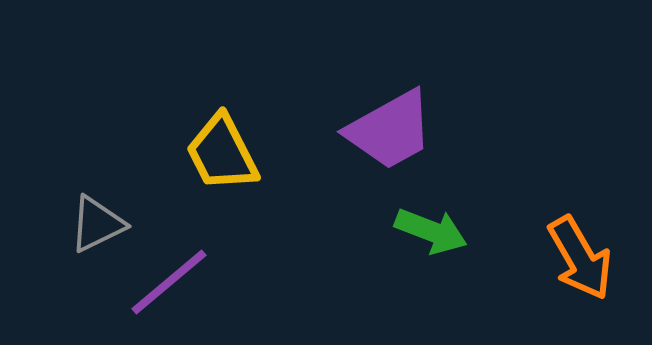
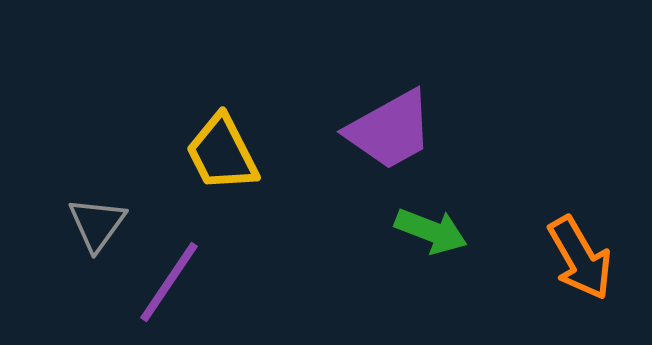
gray triangle: rotated 28 degrees counterclockwise
purple line: rotated 16 degrees counterclockwise
